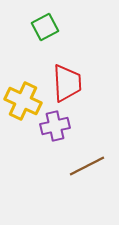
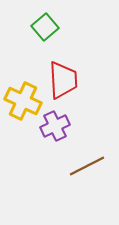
green square: rotated 12 degrees counterclockwise
red trapezoid: moved 4 px left, 3 px up
purple cross: rotated 12 degrees counterclockwise
